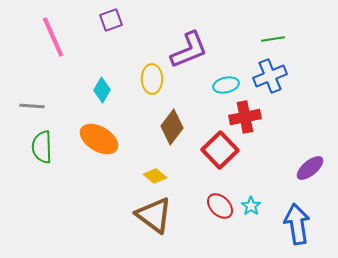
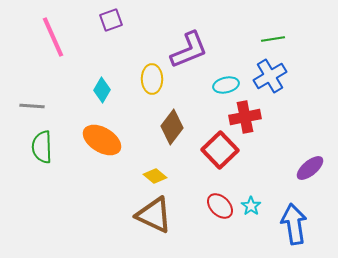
blue cross: rotated 8 degrees counterclockwise
orange ellipse: moved 3 px right, 1 px down
brown triangle: rotated 12 degrees counterclockwise
blue arrow: moved 3 px left
